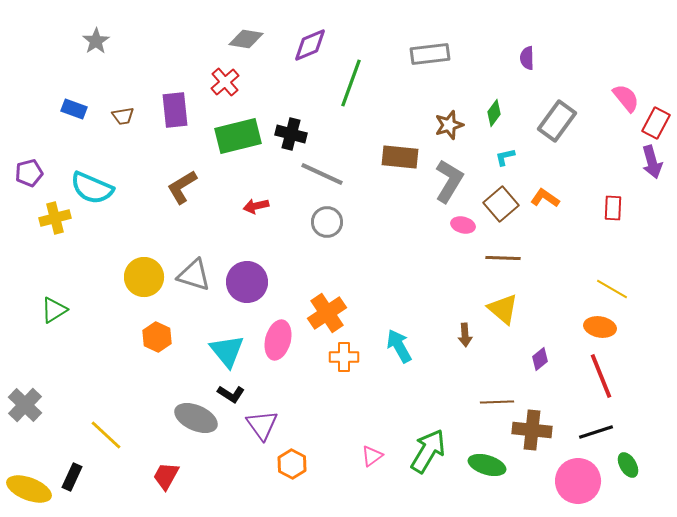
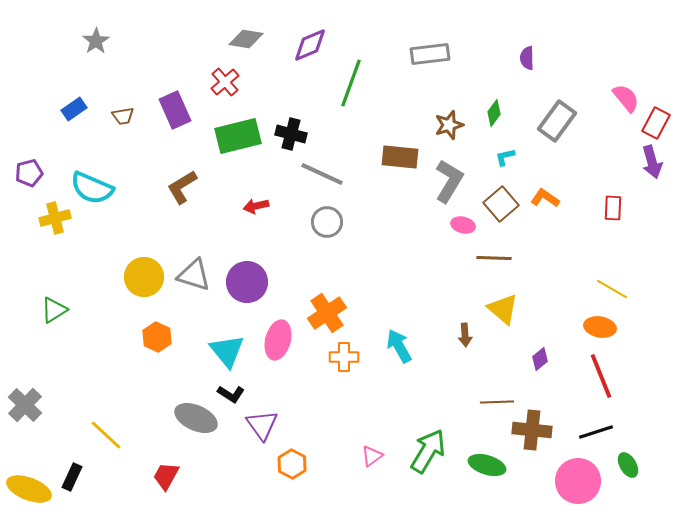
blue rectangle at (74, 109): rotated 55 degrees counterclockwise
purple rectangle at (175, 110): rotated 18 degrees counterclockwise
brown line at (503, 258): moved 9 px left
